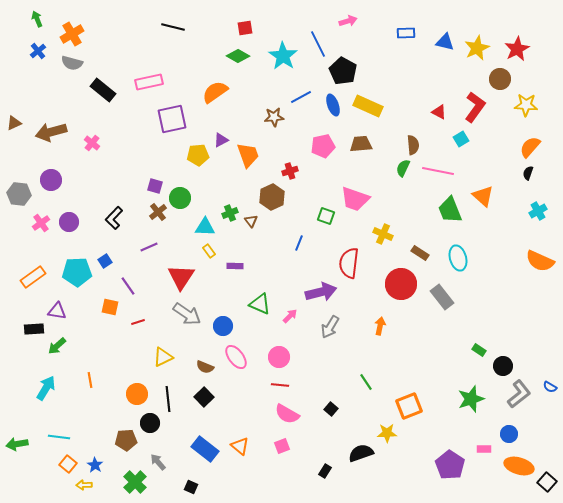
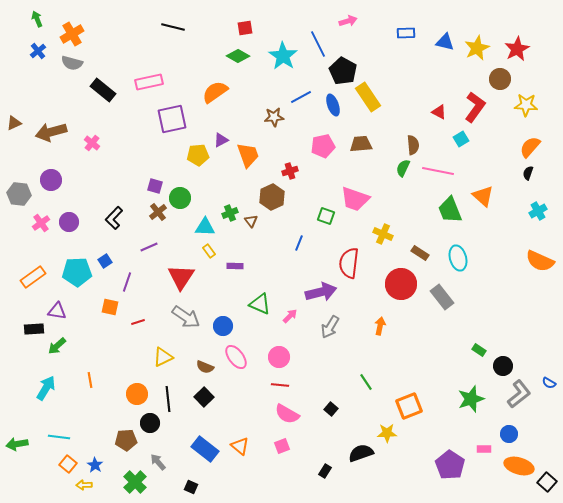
yellow rectangle at (368, 106): moved 9 px up; rotated 32 degrees clockwise
purple line at (128, 286): moved 1 px left, 4 px up; rotated 54 degrees clockwise
gray arrow at (187, 314): moved 1 px left, 3 px down
blue semicircle at (550, 387): moved 1 px left, 4 px up
